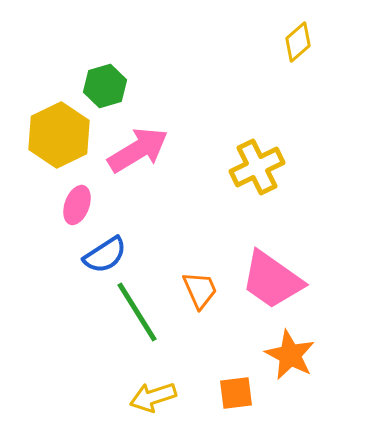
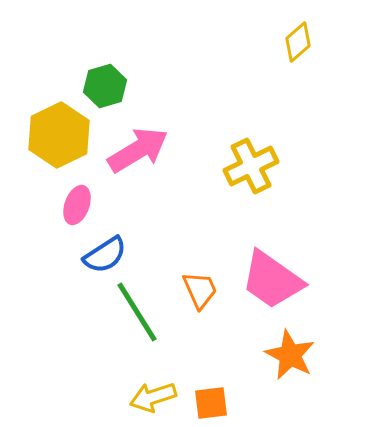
yellow cross: moved 6 px left, 1 px up
orange square: moved 25 px left, 10 px down
